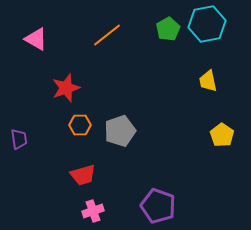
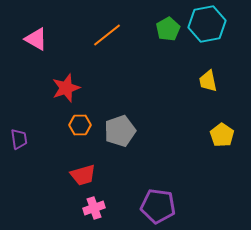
purple pentagon: rotated 12 degrees counterclockwise
pink cross: moved 1 px right, 3 px up
